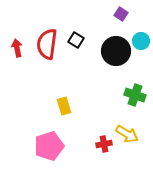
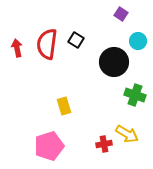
cyan circle: moved 3 px left
black circle: moved 2 px left, 11 px down
